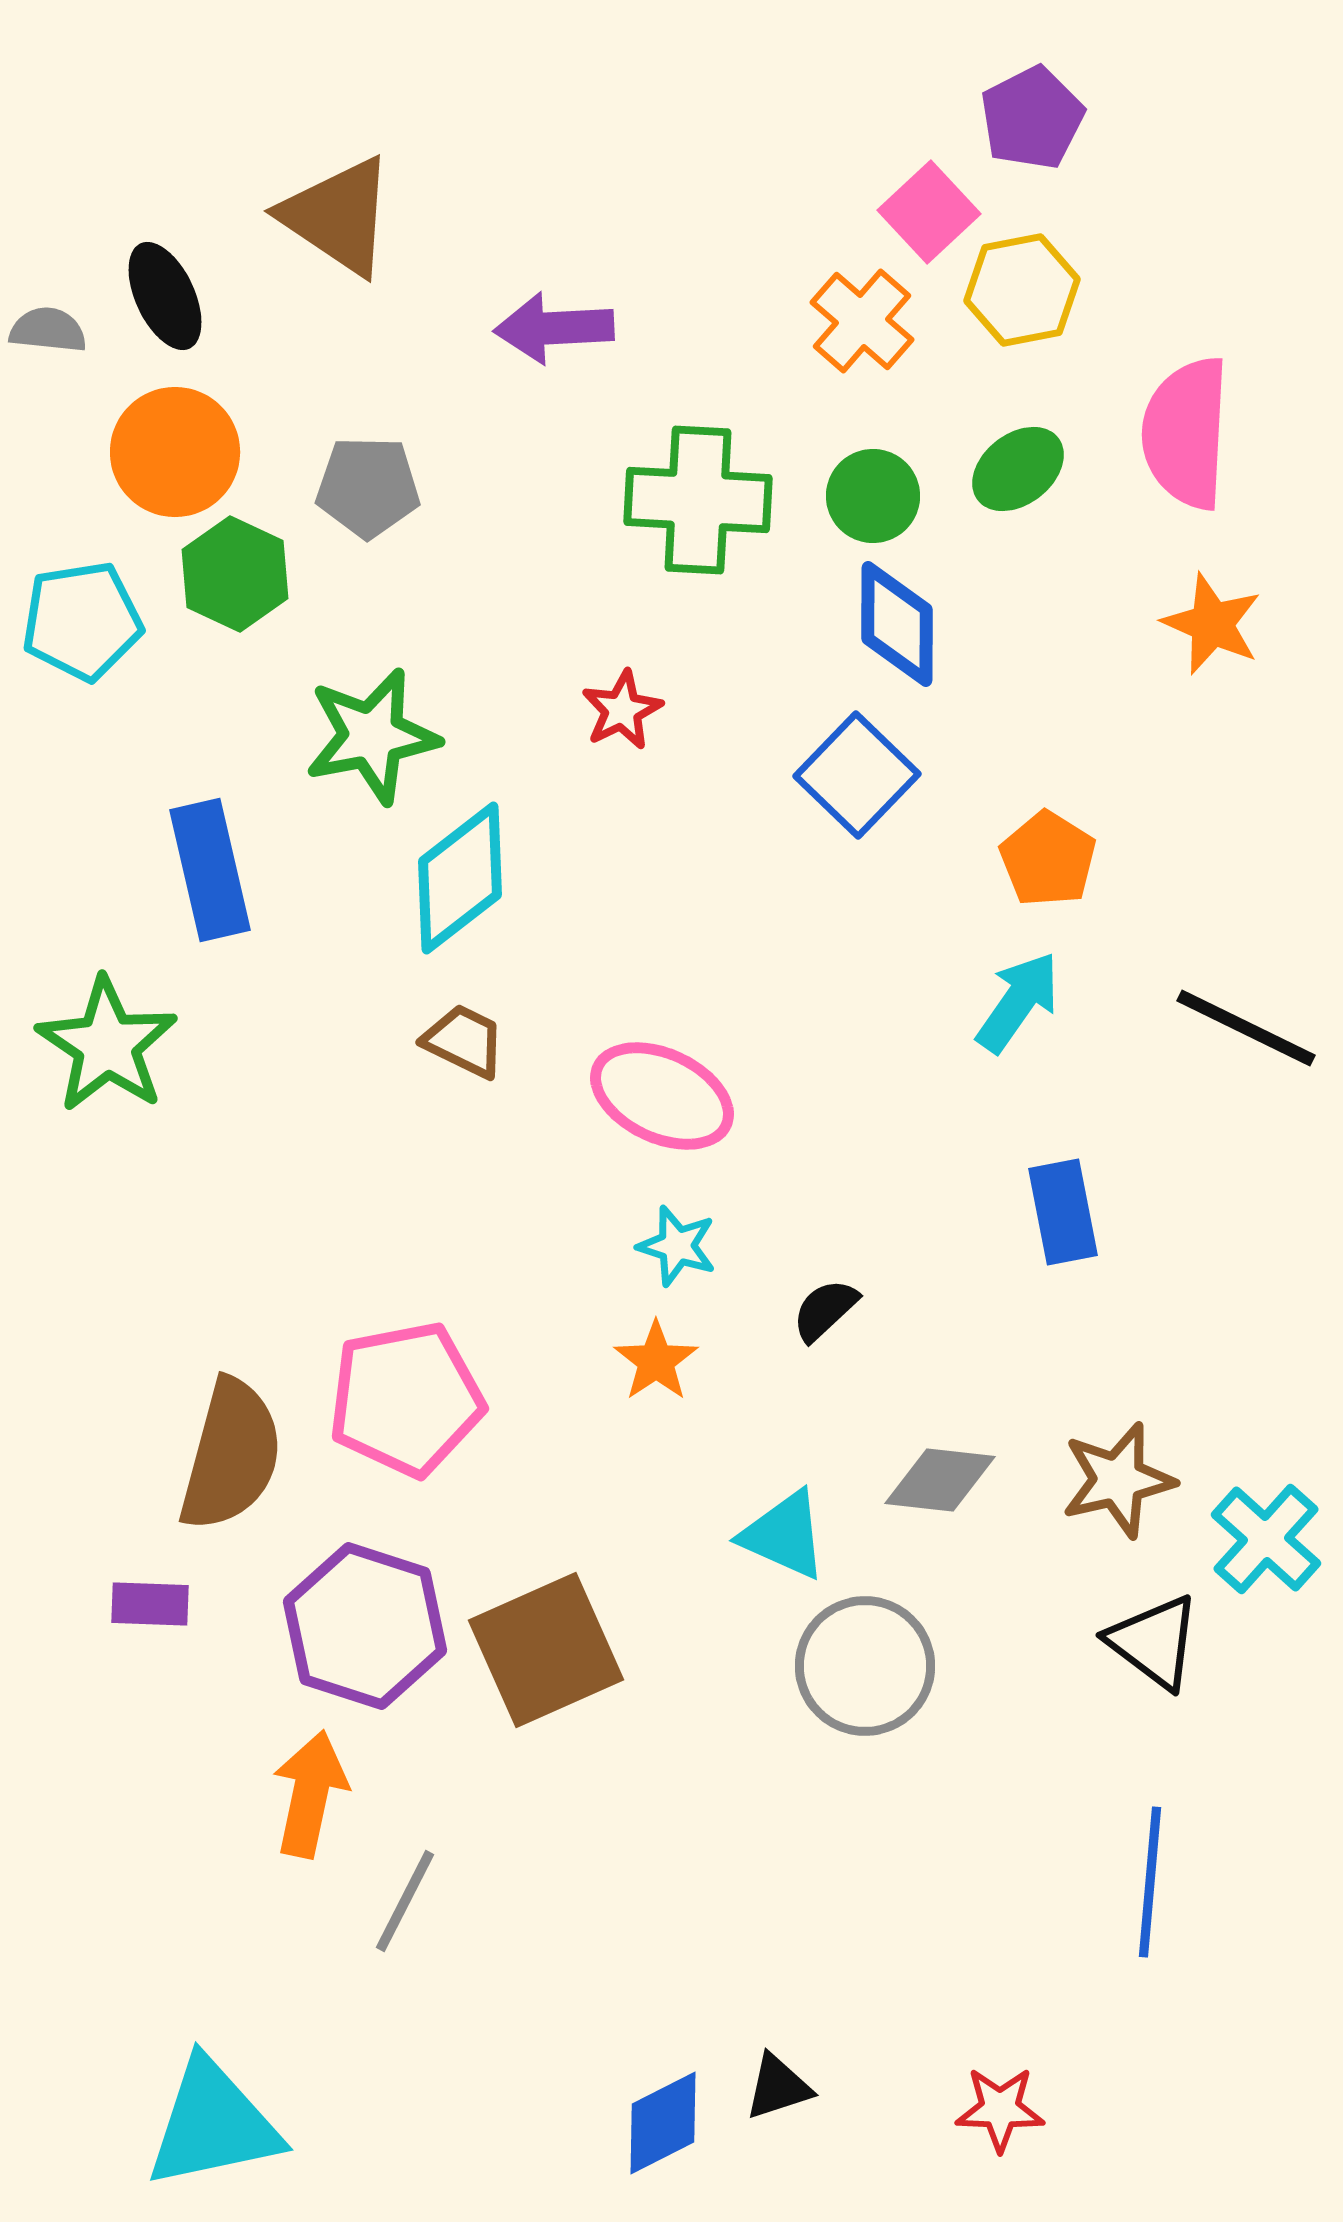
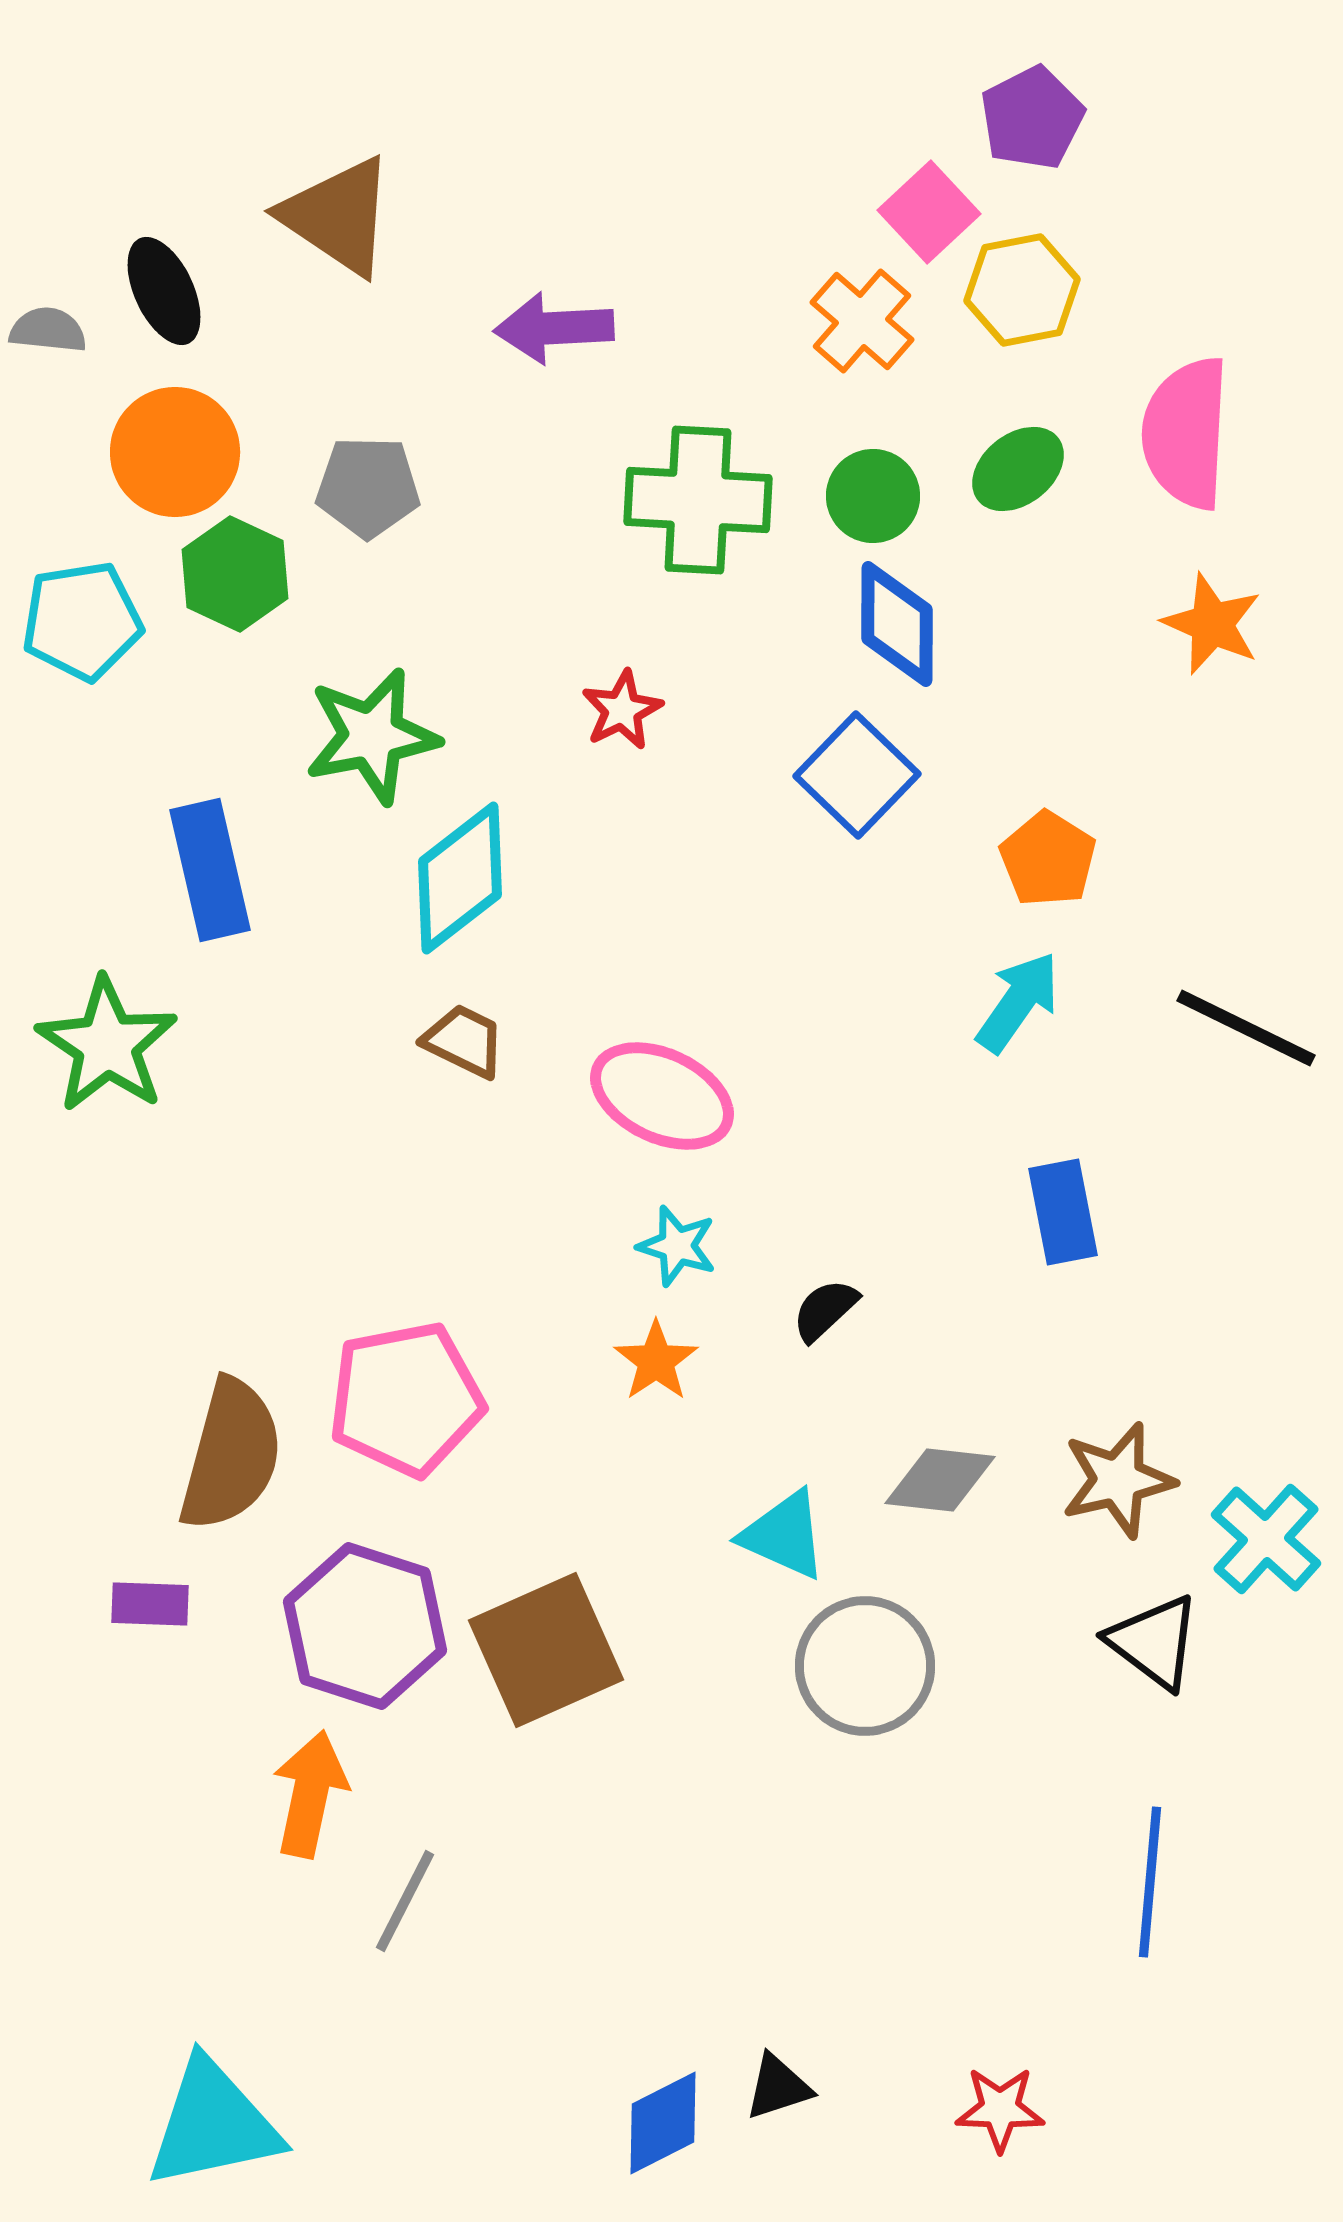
black ellipse at (165, 296): moved 1 px left, 5 px up
